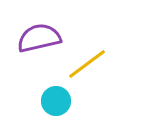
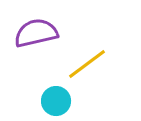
purple semicircle: moved 3 px left, 5 px up
